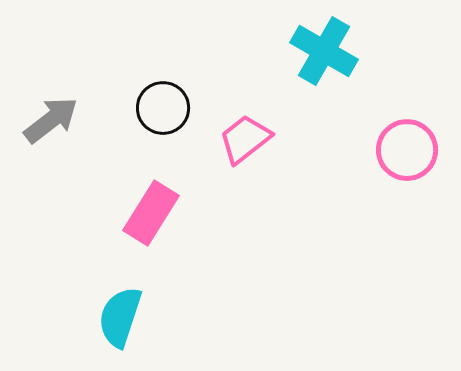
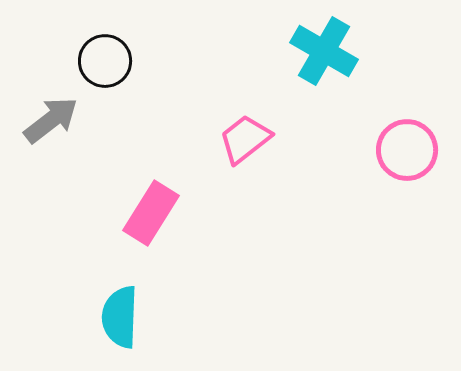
black circle: moved 58 px left, 47 px up
cyan semicircle: rotated 16 degrees counterclockwise
